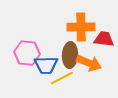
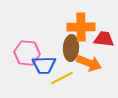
brown ellipse: moved 1 px right, 7 px up
blue trapezoid: moved 2 px left
